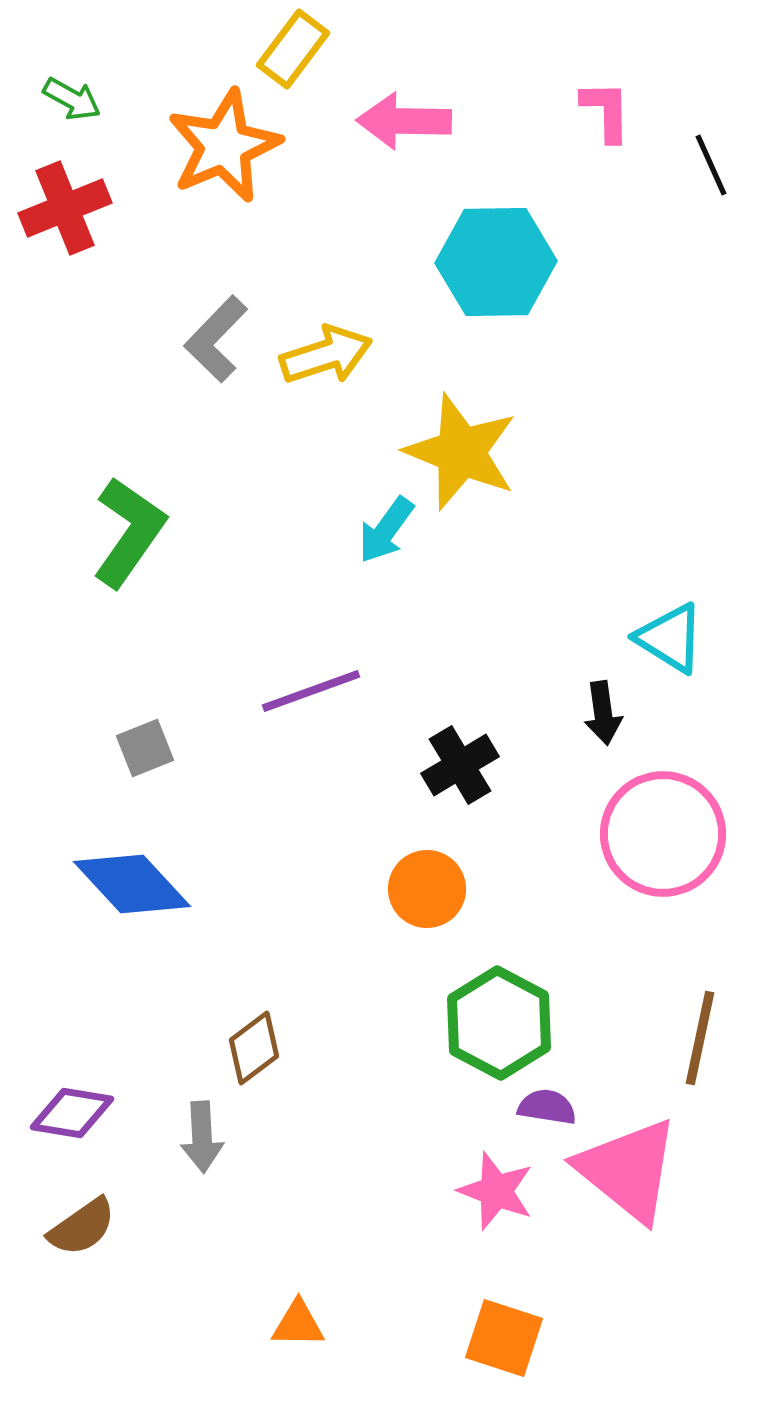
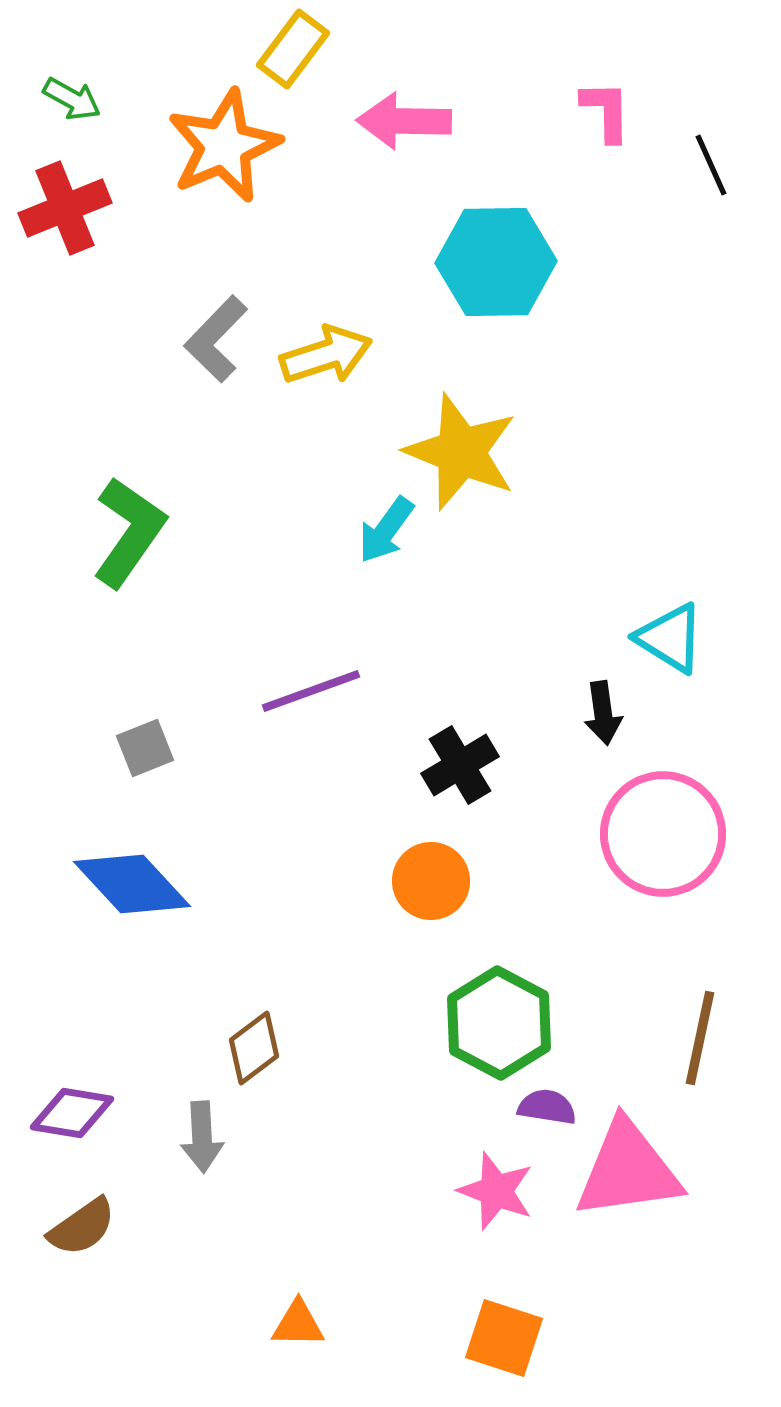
orange circle: moved 4 px right, 8 px up
pink triangle: rotated 47 degrees counterclockwise
